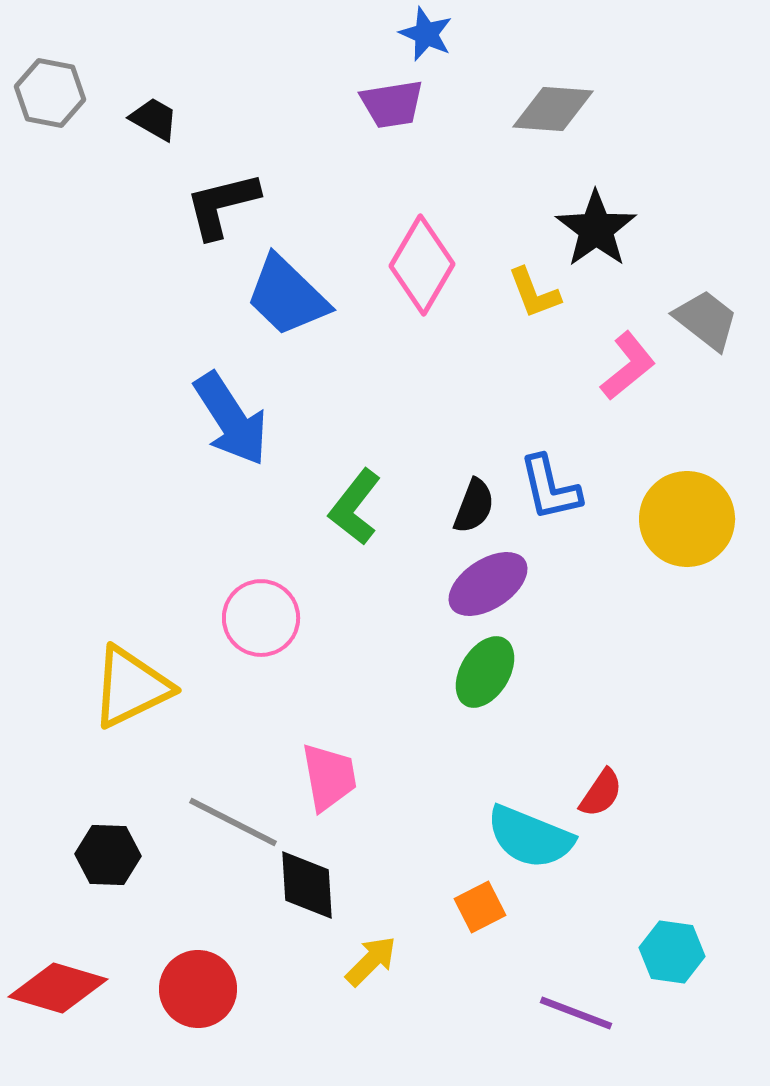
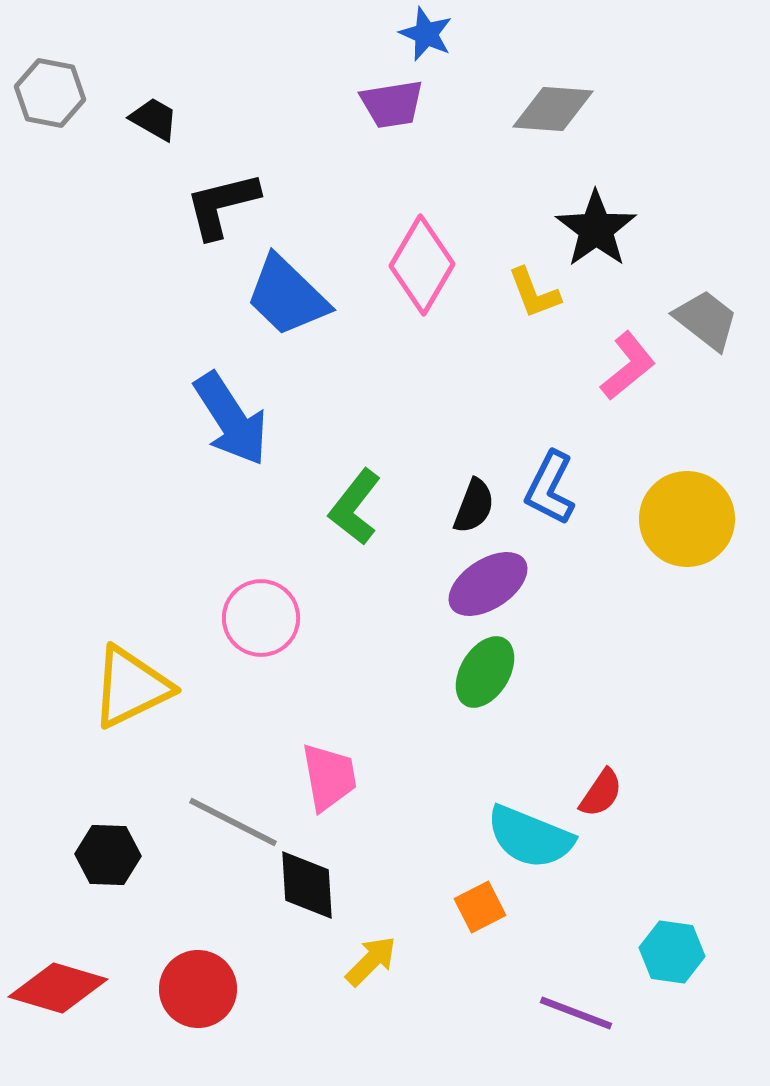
blue L-shape: rotated 40 degrees clockwise
